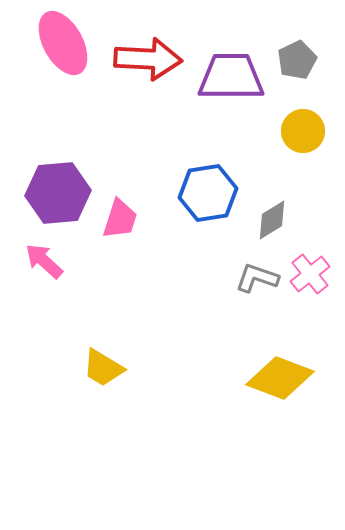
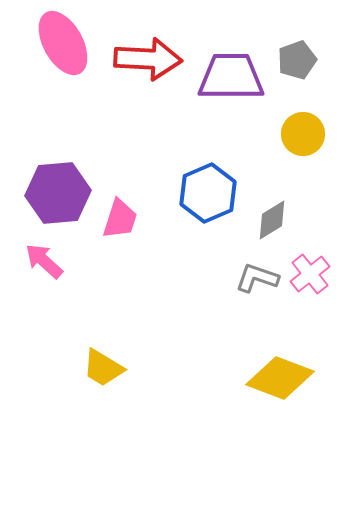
gray pentagon: rotated 6 degrees clockwise
yellow circle: moved 3 px down
blue hexagon: rotated 14 degrees counterclockwise
